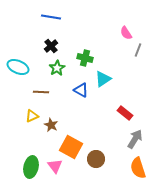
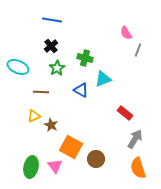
blue line: moved 1 px right, 3 px down
cyan triangle: rotated 12 degrees clockwise
yellow triangle: moved 2 px right
